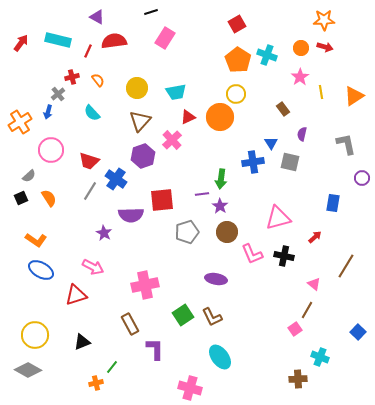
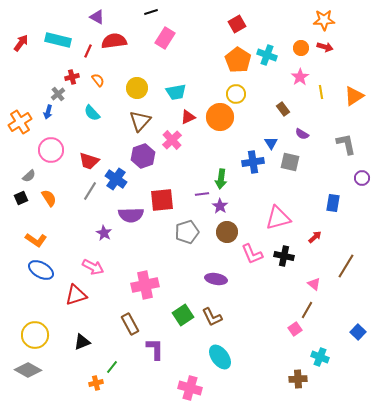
purple semicircle at (302, 134): rotated 72 degrees counterclockwise
